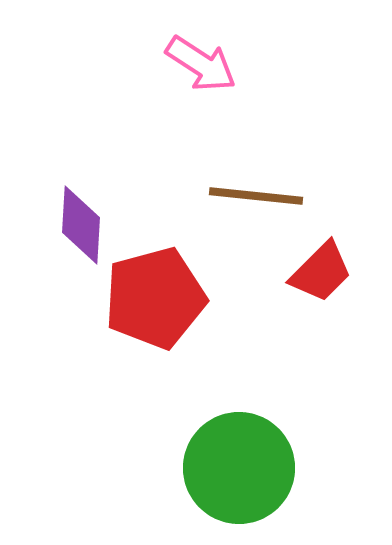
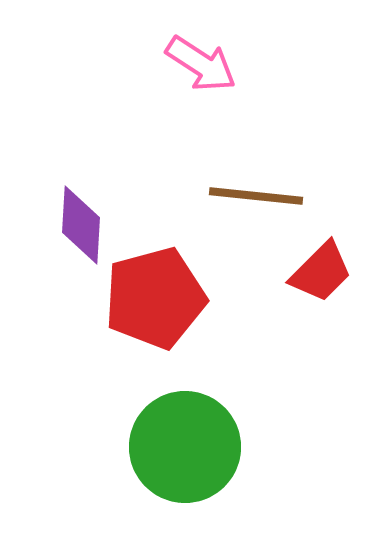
green circle: moved 54 px left, 21 px up
